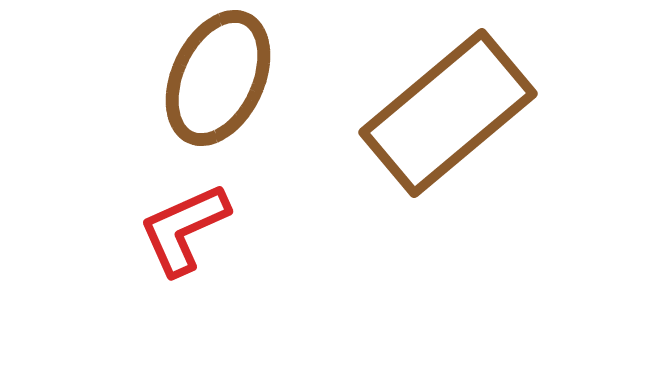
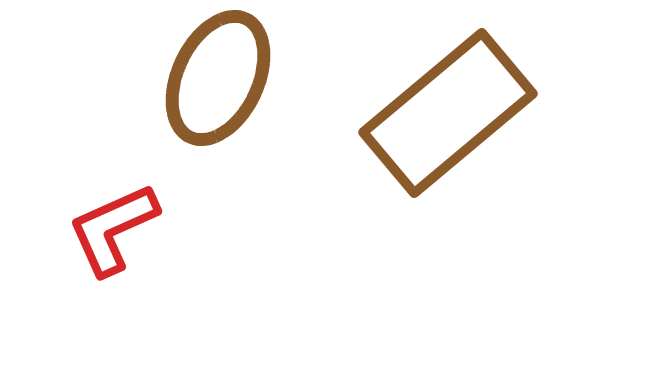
red L-shape: moved 71 px left
